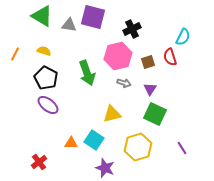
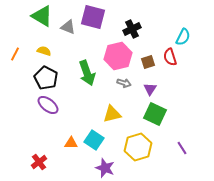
gray triangle: moved 1 px left, 2 px down; rotated 14 degrees clockwise
